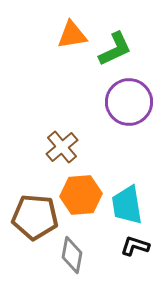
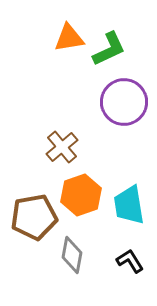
orange triangle: moved 3 px left, 3 px down
green L-shape: moved 6 px left
purple circle: moved 5 px left
orange hexagon: rotated 15 degrees counterclockwise
cyan trapezoid: moved 2 px right
brown pentagon: moved 1 px left; rotated 15 degrees counterclockwise
black L-shape: moved 5 px left, 15 px down; rotated 40 degrees clockwise
